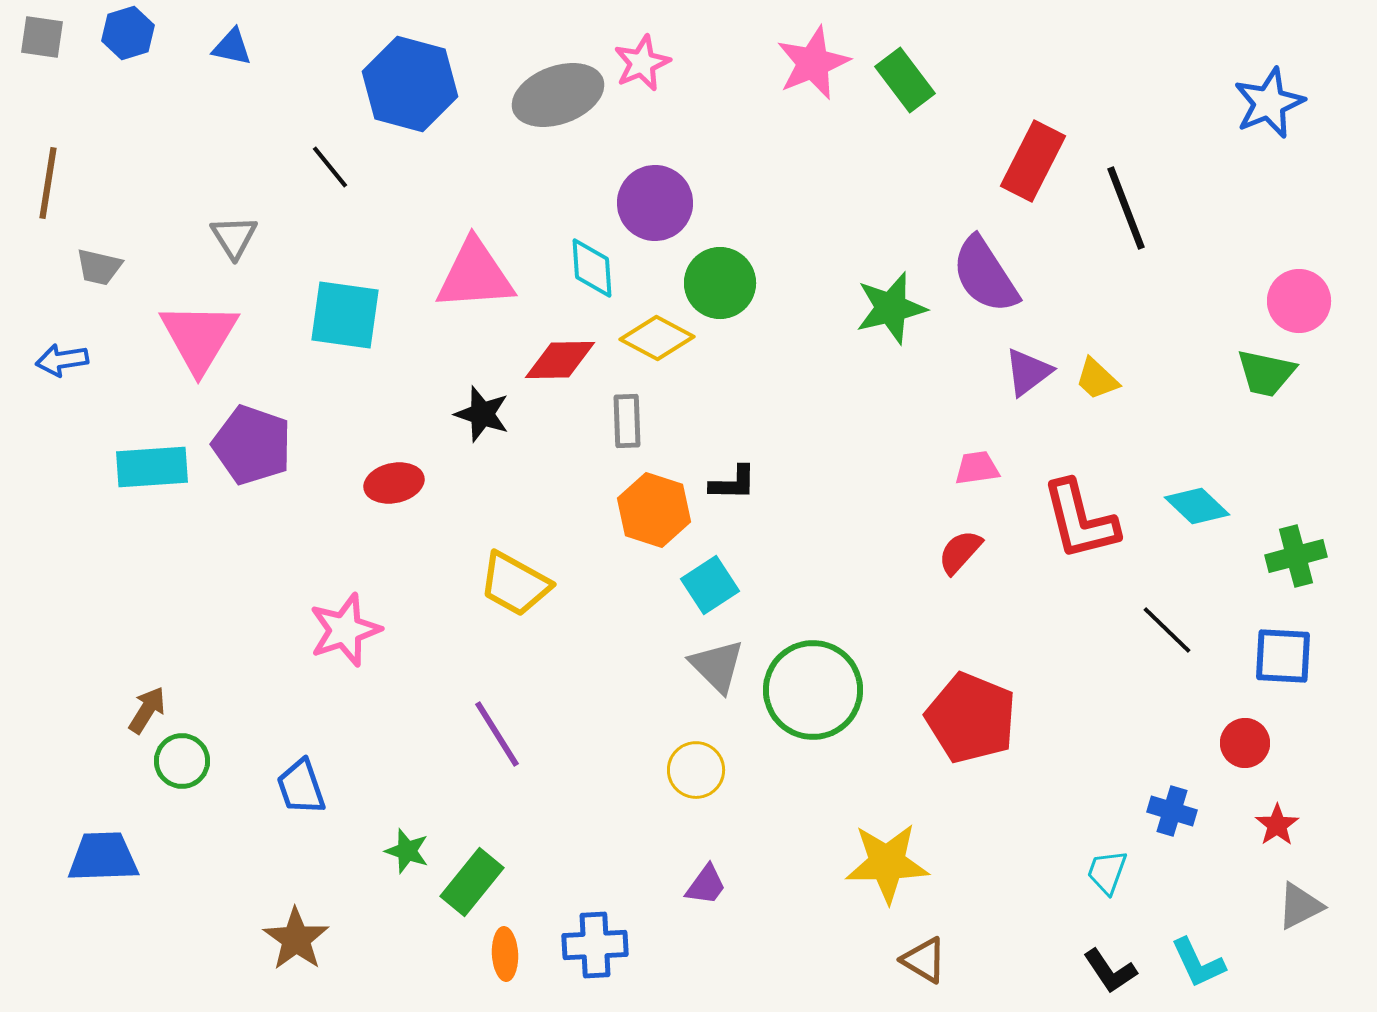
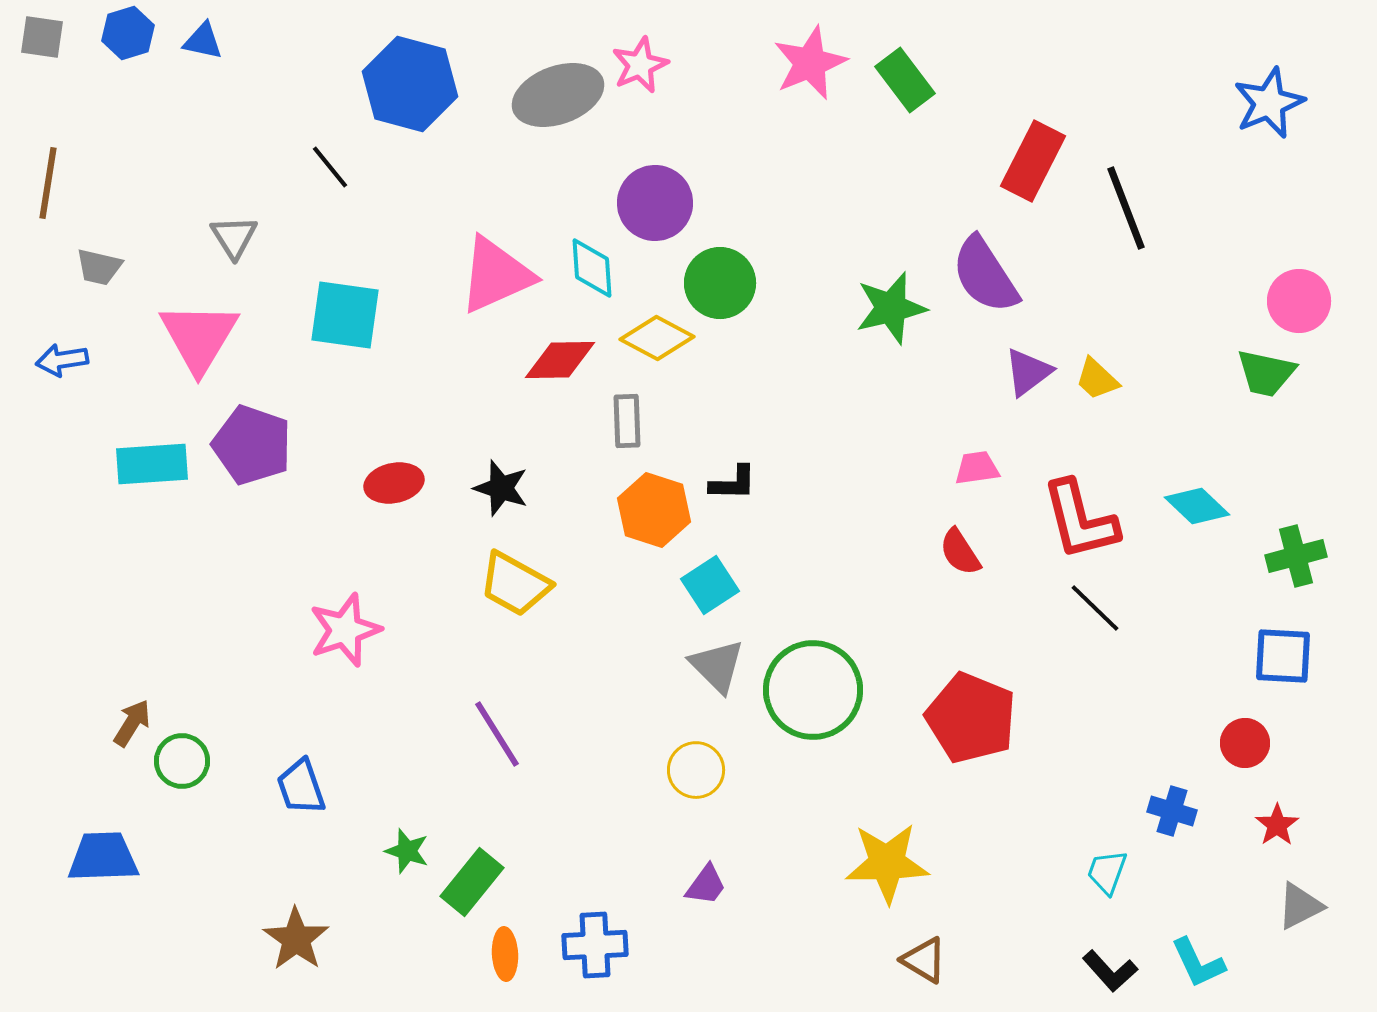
blue triangle at (232, 47): moved 29 px left, 6 px up
pink star at (642, 63): moved 2 px left, 2 px down
pink star at (813, 63): moved 3 px left
pink triangle at (475, 275): moved 21 px right; rotated 20 degrees counterclockwise
black star at (482, 414): moved 19 px right, 74 px down
cyan rectangle at (152, 467): moved 3 px up
red semicircle at (960, 552): rotated 75 degrees counterclockwise
black line at (1167, 630): moved 72 px left, 22 px up
brown arrow at (147, 710): moved 15 px left, 13 px down
black L-shape at (1110, 971): rotated 8 degrees counterclockwise
